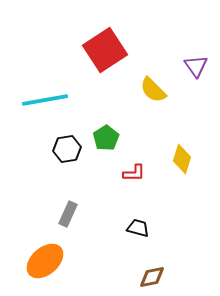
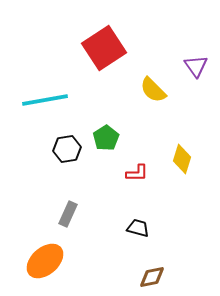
red square: moved 1 px left, 2 px up
red L-shape: moved 3 px right
